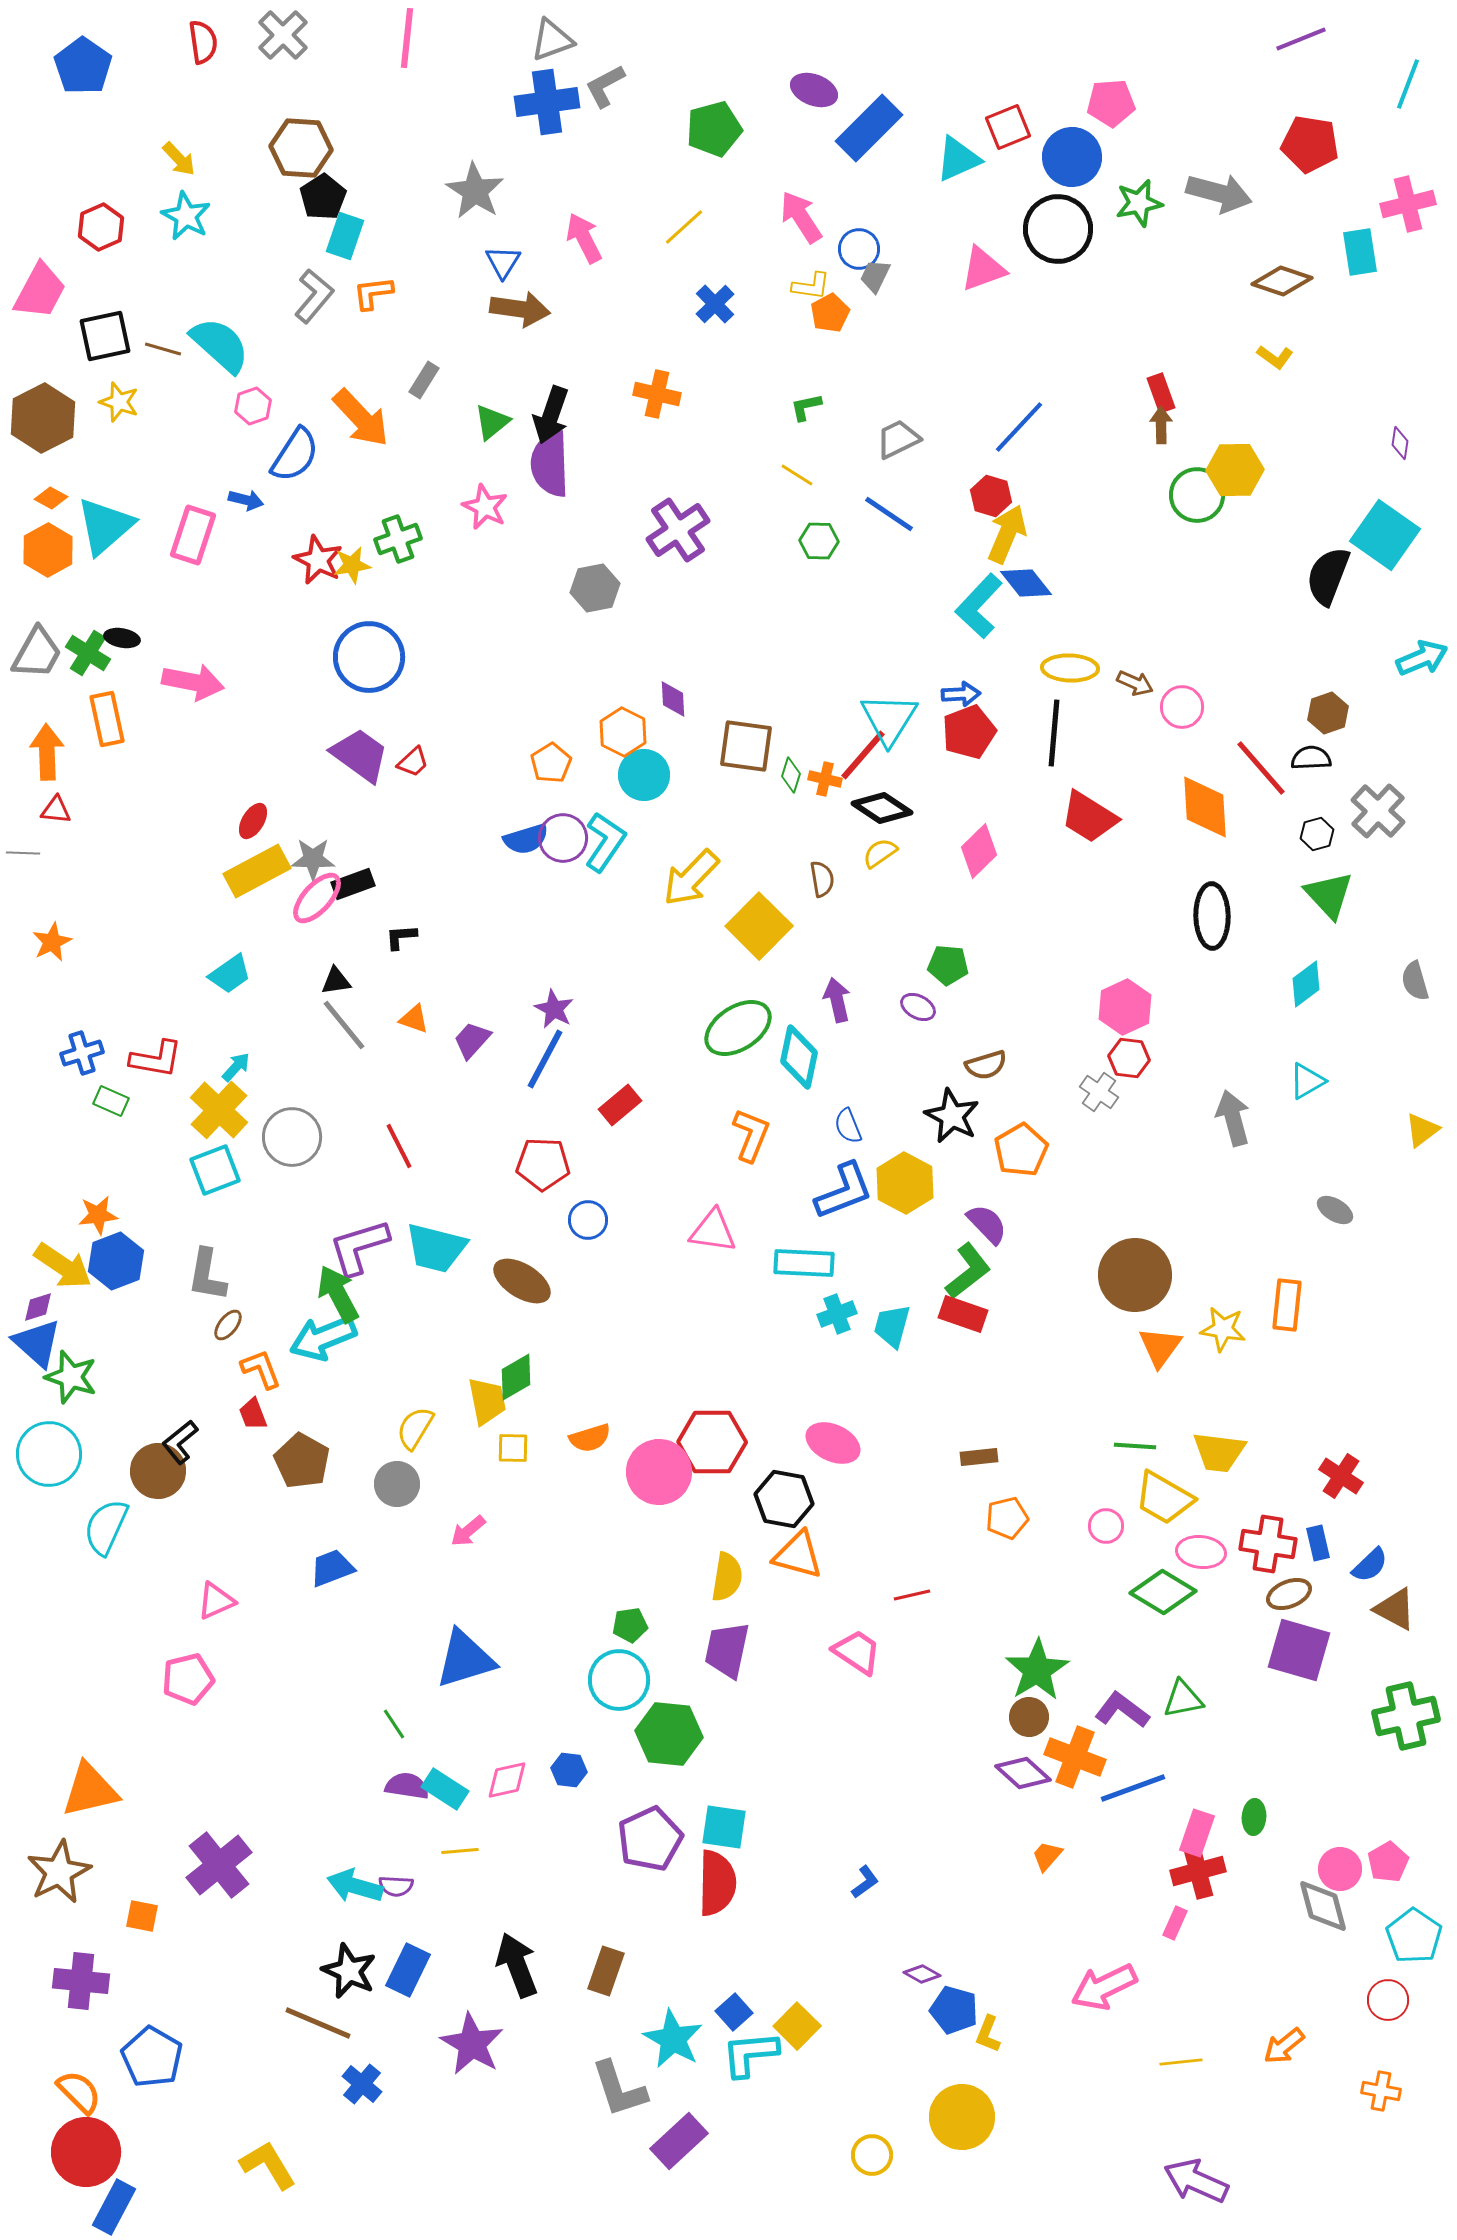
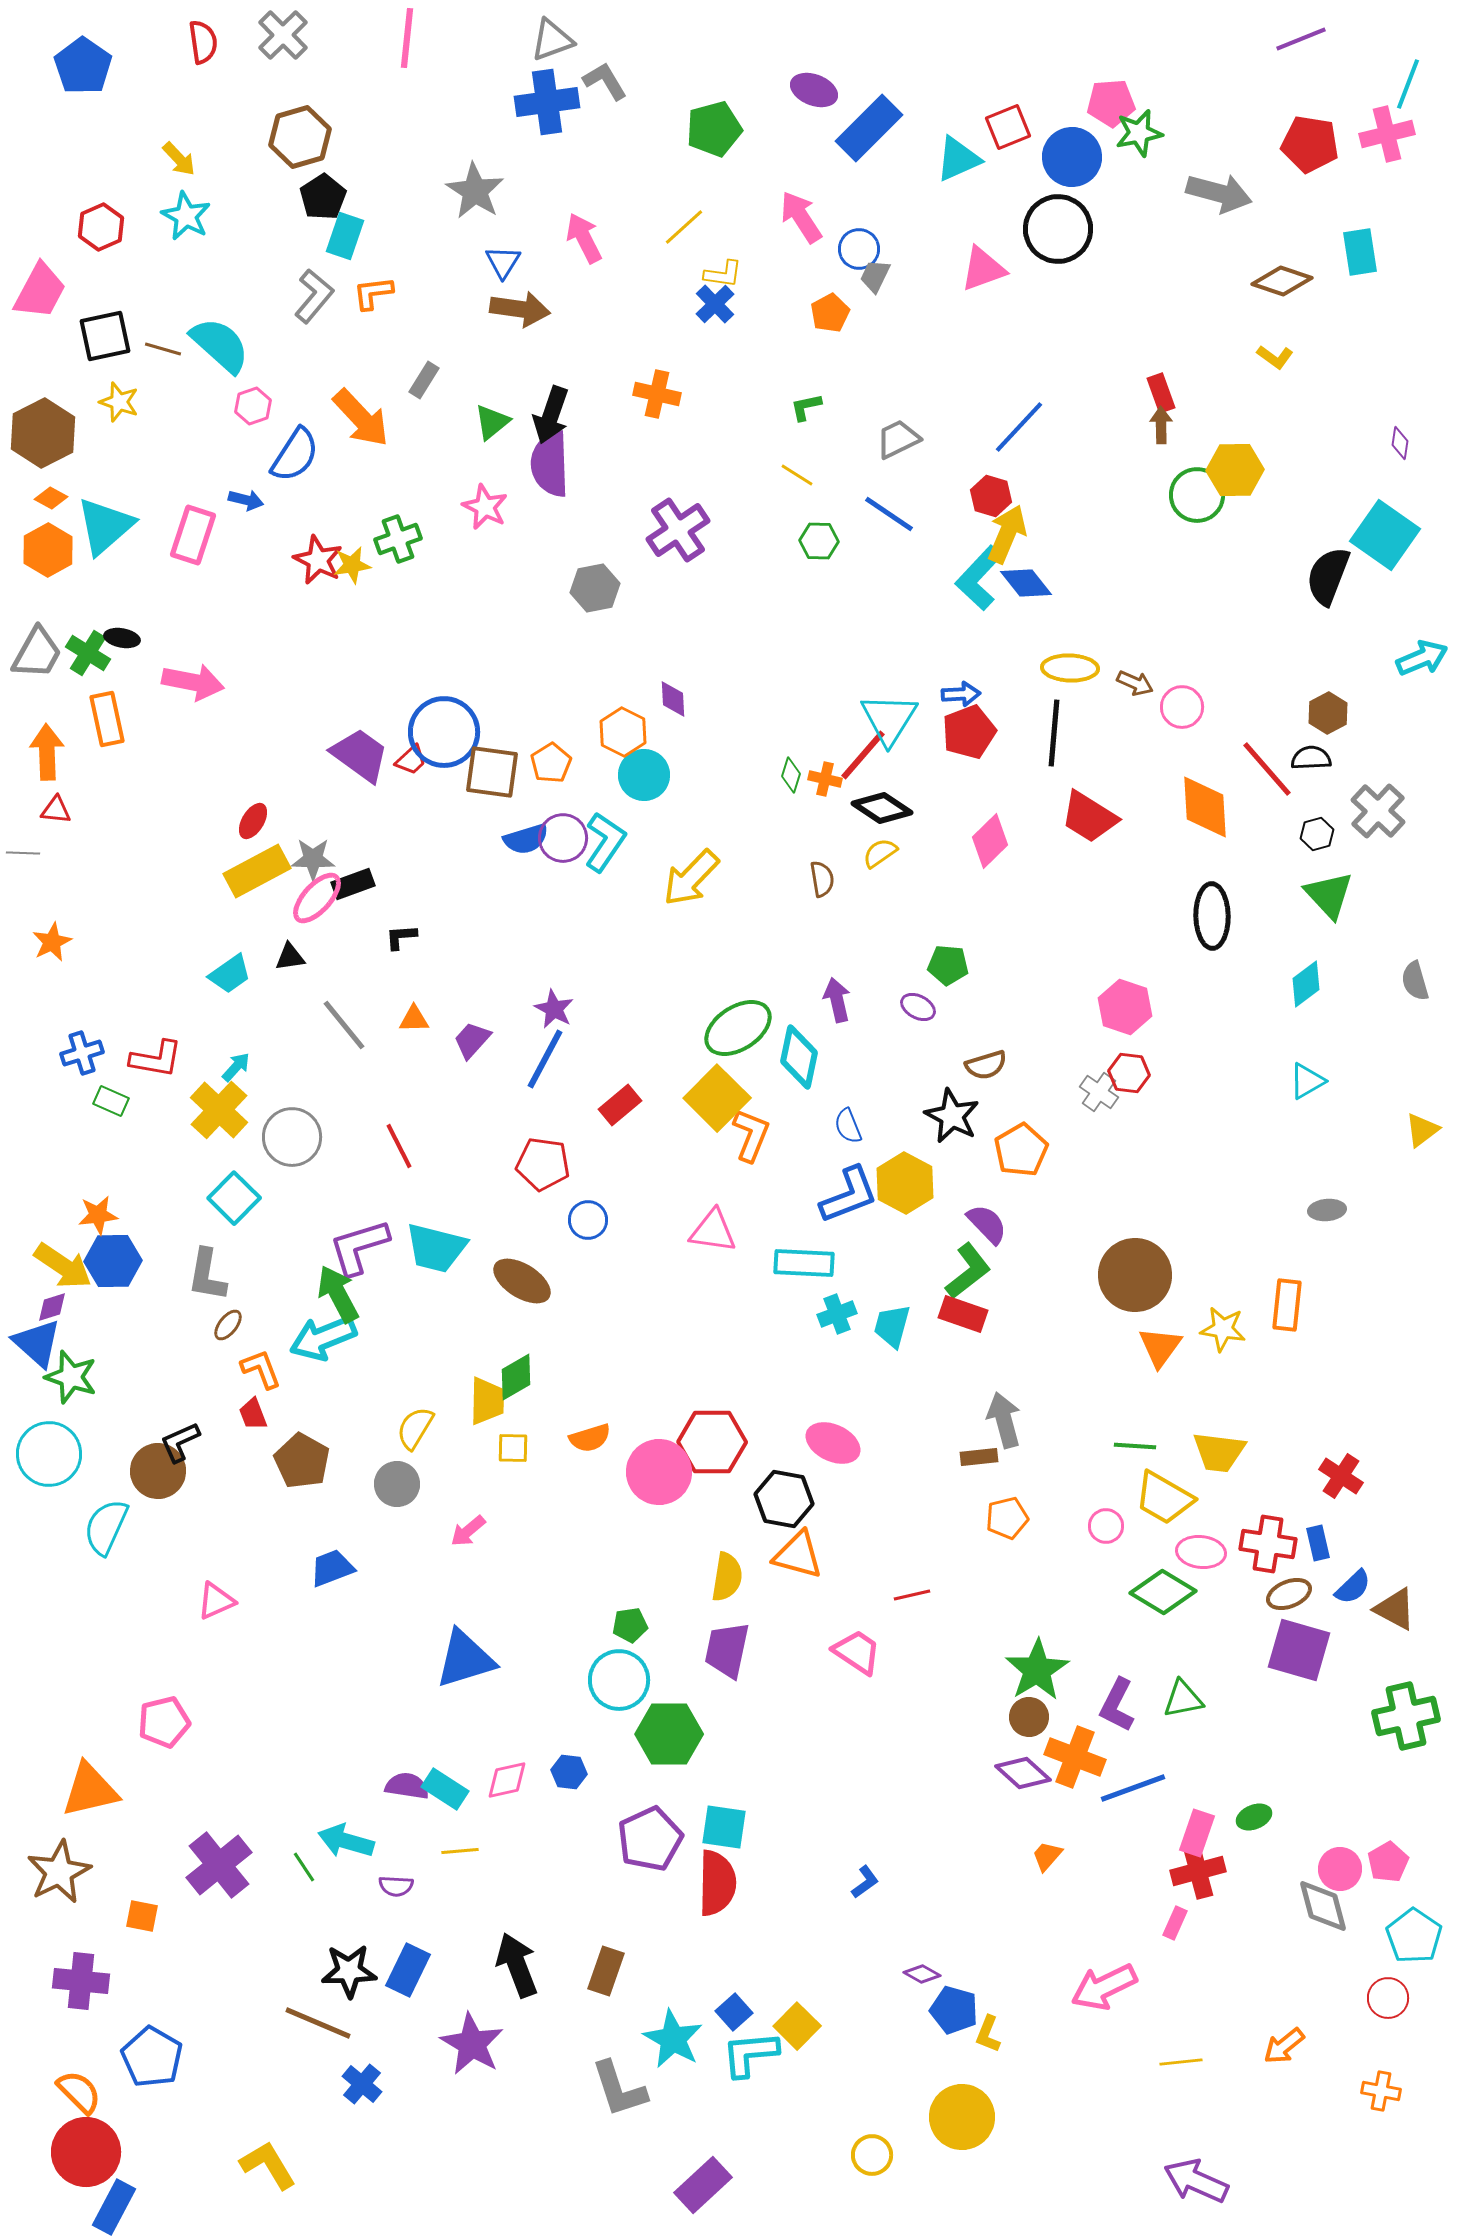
gray L-shape at (605, 86): moved 5 px up; rotated 87 degrees clockwise
brown hexagon at (301, 148): moved 1 px left, 11 px up; rotated 20 degrees counterclockwise
green star at (1139, 203): moved 70 px up
pink cross at (1408, 204): moved 21 px left, 70 px up
yellow L-shape at (811, 286): moved 88 px left, 12 px up
brown hexagon at (43, 418): moved 15 px down
cyan L-shape at (979, 606): moved 28 px up
blue circle at (369, 657): moved 75 px right, 75 px down
brown hexagon at (1328, 713): rotated 9 degrees counterclockwise
brown square at (746, 746): moved 254 px left, 26 px down
red trapezoid at (413, 762): moved 2 px left, 2 px up
red line at (1261, 768): moved 6 px right, 1 px down
pink diamond at (979, 851): moved 11 px right, 10 px up
yellow square at (759, 926): moved 42 px left, 172 px down
black triangle at (336, 981): moved 46 px left, 24 px up
pink hexagon at (1125, 1007): rotated 16 degrees counterclockwise
orange triangle at (414, 1019): rotated 20 degrees counterclockwise
red hexagon at (1129, 1058): moved 15 px down
gray arrow at (1233, 1118): moved 229 px left, 302 px down
red pentagon at (543, 1164): rotated 6 degrees clockwise
cyan square at (215, 1170): moved 19 px right, 28 px down; rotated 24 degrees counterclockwise
blue L-shape at (844, 1191): moved 5 px right, 4 px down
gray ellipse at (1335, 1210): moved 8 px left; rotated 36 degrees counterclockwise
blue hexagon at (116, 1261): moved 3 px left; rotated 20 degrees clockwise
purple diamond at (38, 1307): moved 14 px right
yellow trapezoid at (487, 1401): rotated 12 degrees clockwise
black L-shape at (180, 1442): rotated 15 degrees clockwise
blue semicircle at (1370, 1565): moved 17 px left, 22 px down
pink pentagon at (188, 1679): moved 24 px left, 43 px down
purple L-shape at (1122, 1710): moved 5 px left, 5 px up; rotated 100 degrees counterclockwise
green line at (394, 1724): moved 90 px left, 143 px down
green hexagon at (669, 1734): rotated 6 degrees counterclockwise
blue hexagon at (569, 1770): moved 2 px down
green ellipse at (1254, 1817): rotated 64 degrees clockwise
cyan arrow at (355, 1886): moved 9 px left, 45 px up
black star at (349, 1971): rotated 26 degrees counterclockwise
red circle at (1388, 2000): moved 2 px up
purple rectangle at (679, 2141): moved 24 px right, 44 px down
